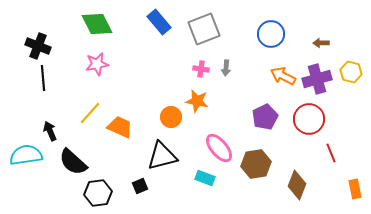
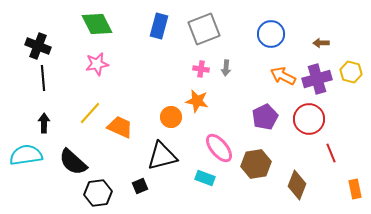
blue rectangle: moved 4 px down; rotated 55 degrees clockwise
black arrow: moved 6 px left, 8 px up; rotated 24 degrees clockwise
